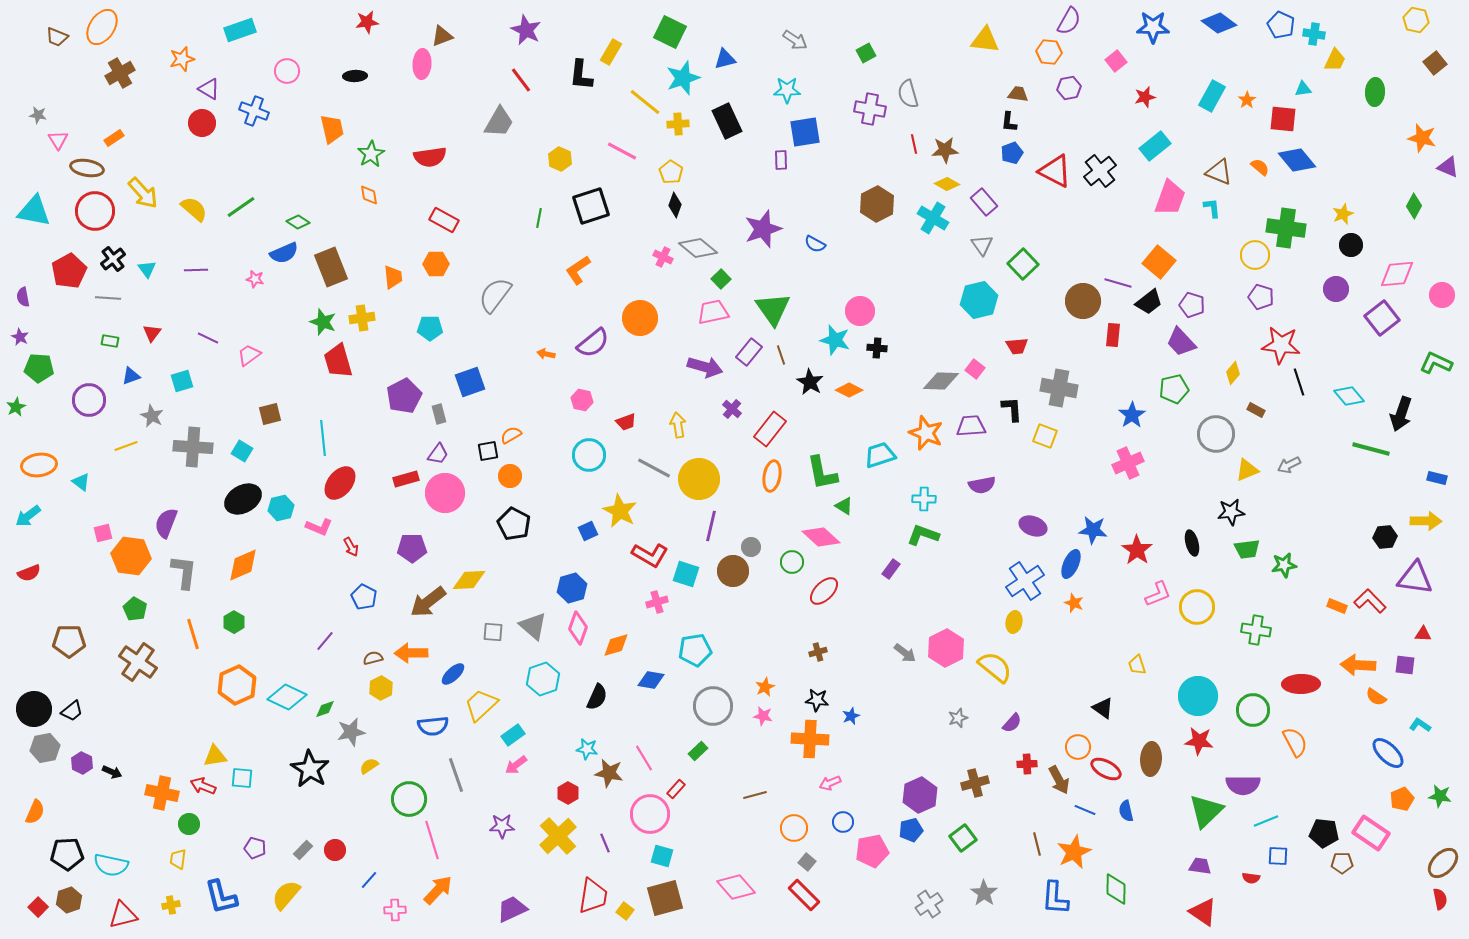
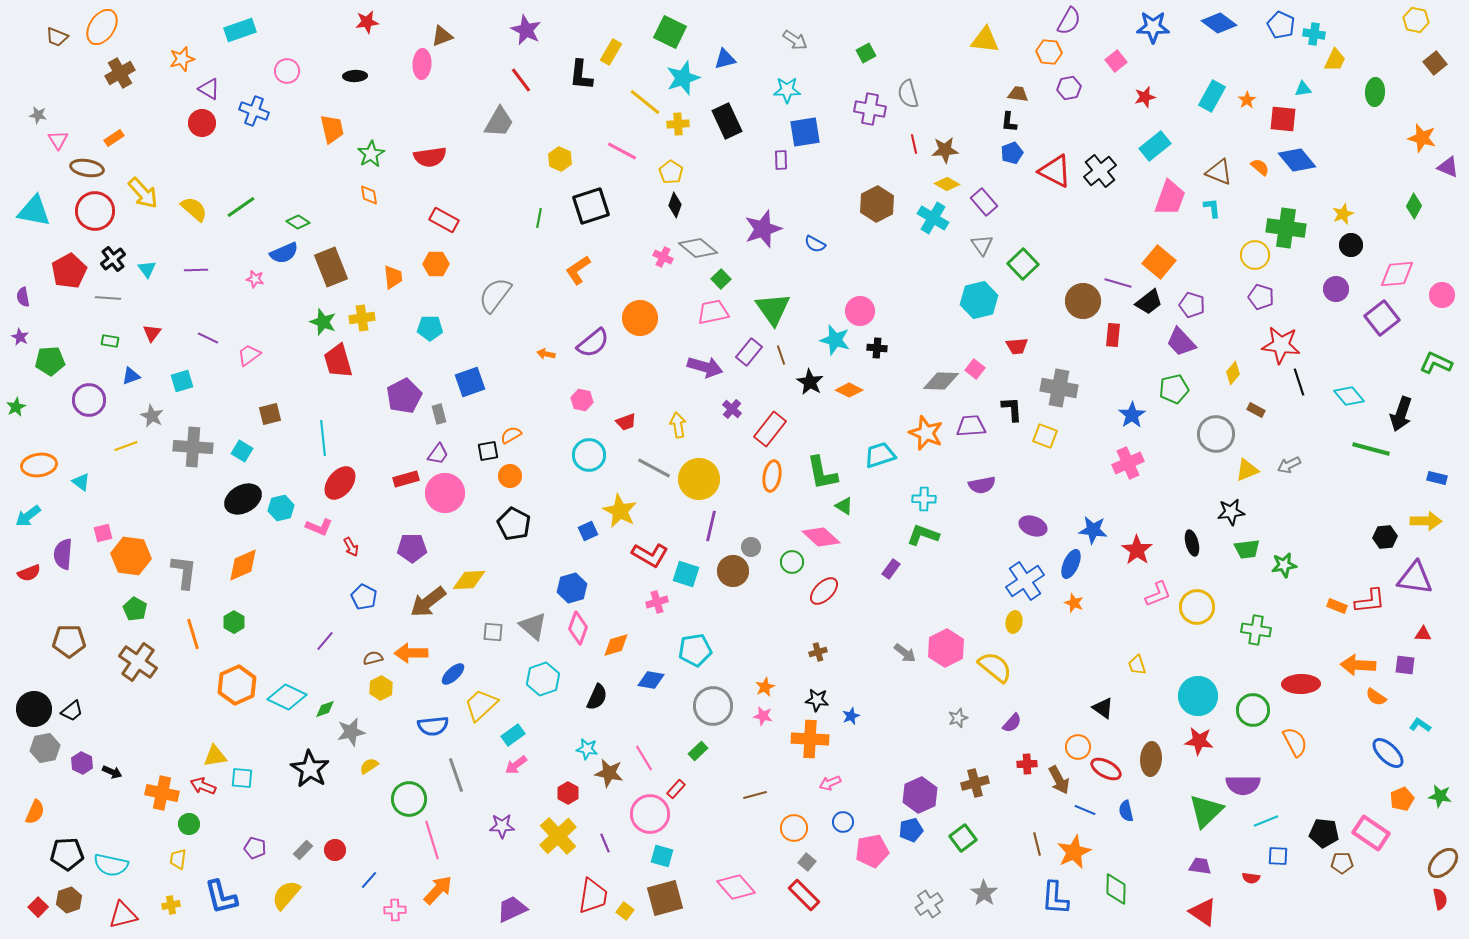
green pentagon at (39, 368): moved 11 px right, 7 px up; rotated 8 degrees counterclockwise
purple semicircle at (166, 523): moved 103 px left, 31 px down; rotated 16 degrees counterclockwise
red L-shape at (1370, 601): rotated 128 degrees clockwise
